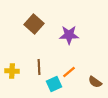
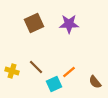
brown square: moved 1 px up; rotated 24 degrees clockwise
purple star: moved 11 px up
brown line: moved 3 px left; rotated 42 degrees counterclockwise
yellow cross: rotated 16 degrees clockwise
brown semicircle: rotated 16 degrees clockwise
